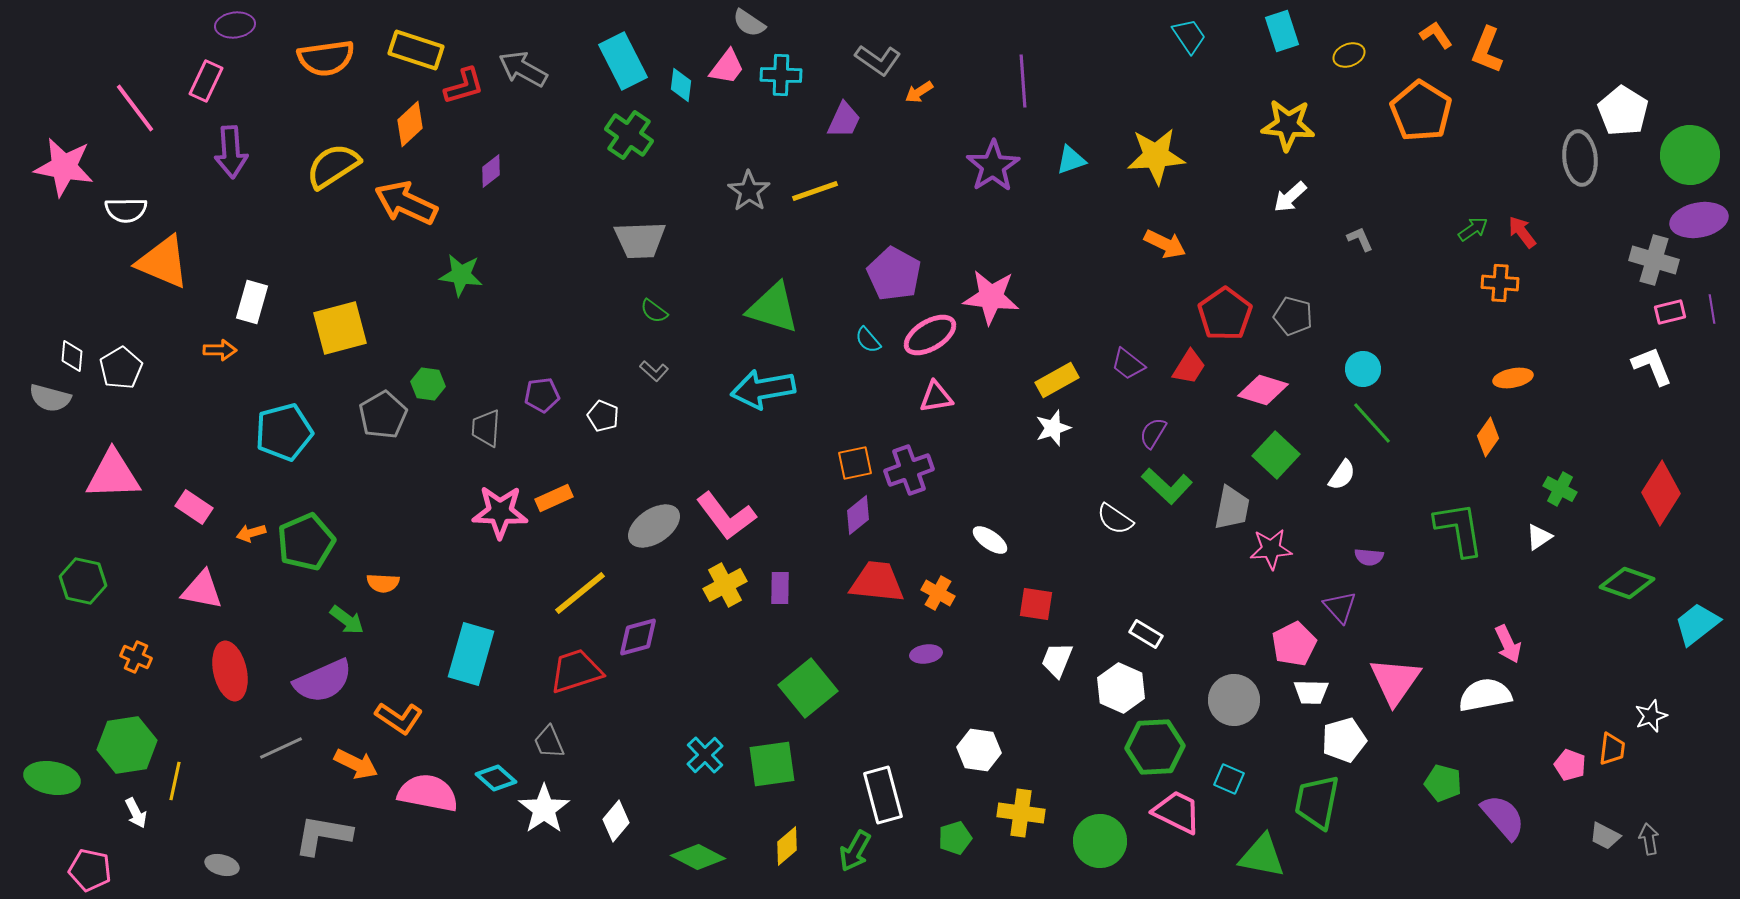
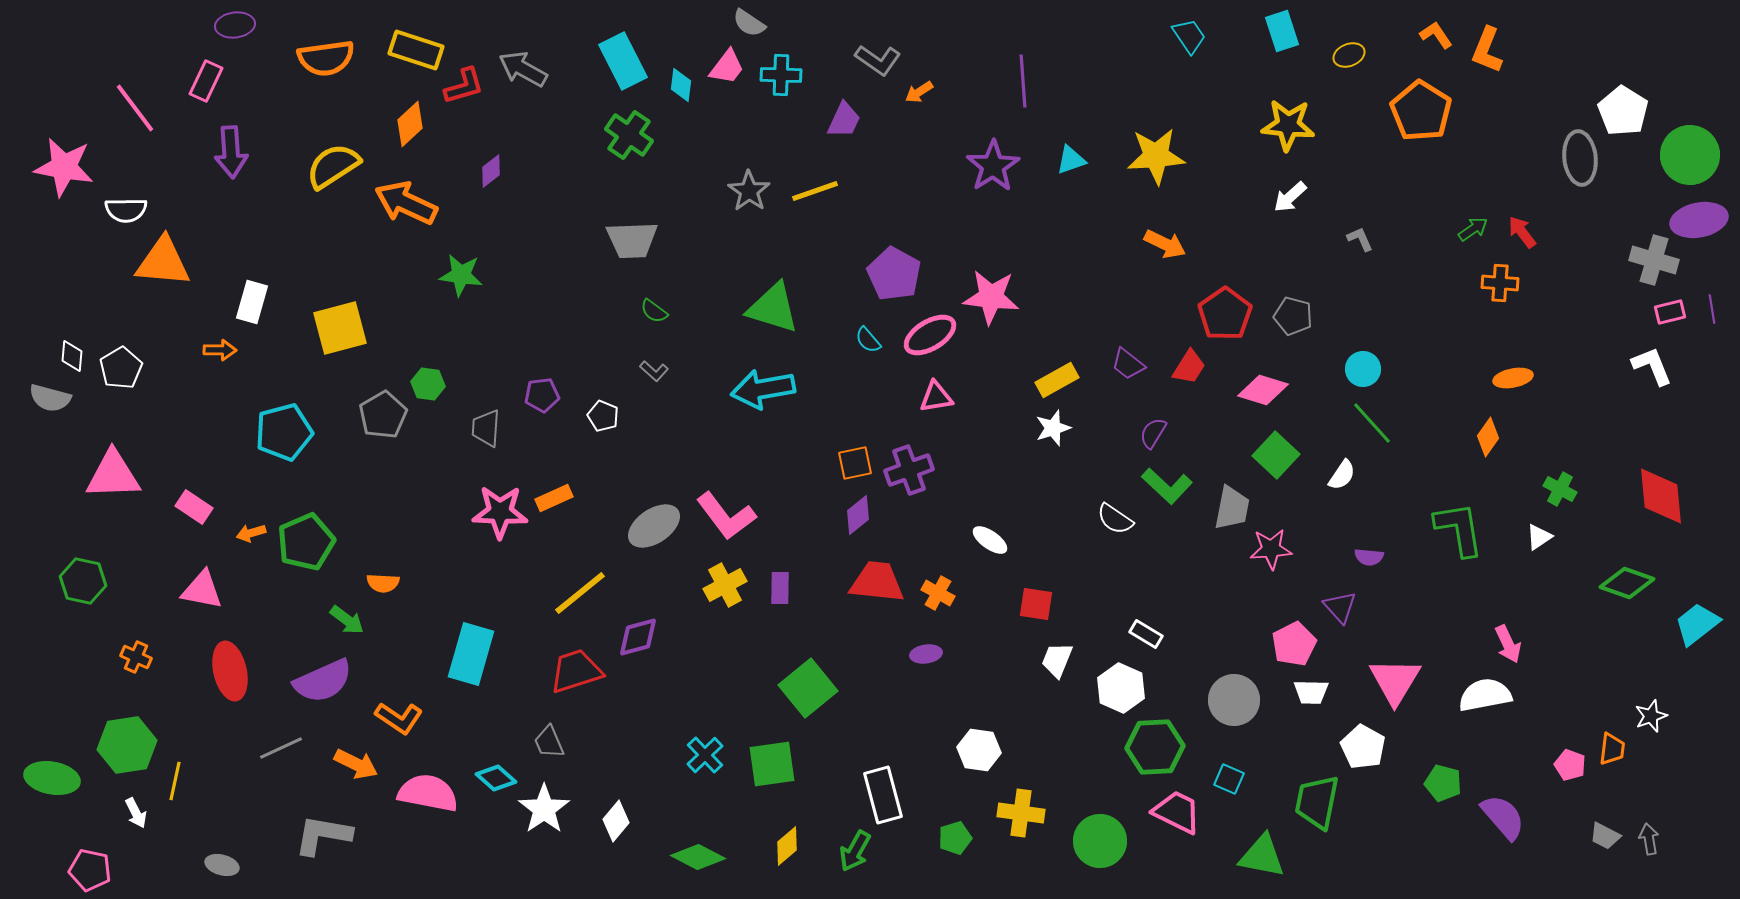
gray trapezoid at (640, 240): moved 8 px left
orange triangle at (163, 262): rotated 18 degrees counterclockwise
red diamond at (1661, 493): moved 3 px down; rotated 38 degrees counterclockwise
pink triangle at (1395, 681): rotated 4 degrees counterclockwise
white pentagon at (1344, 740): moved 19 px right, 7 px down; rotated 27 degrees counterclockwise
